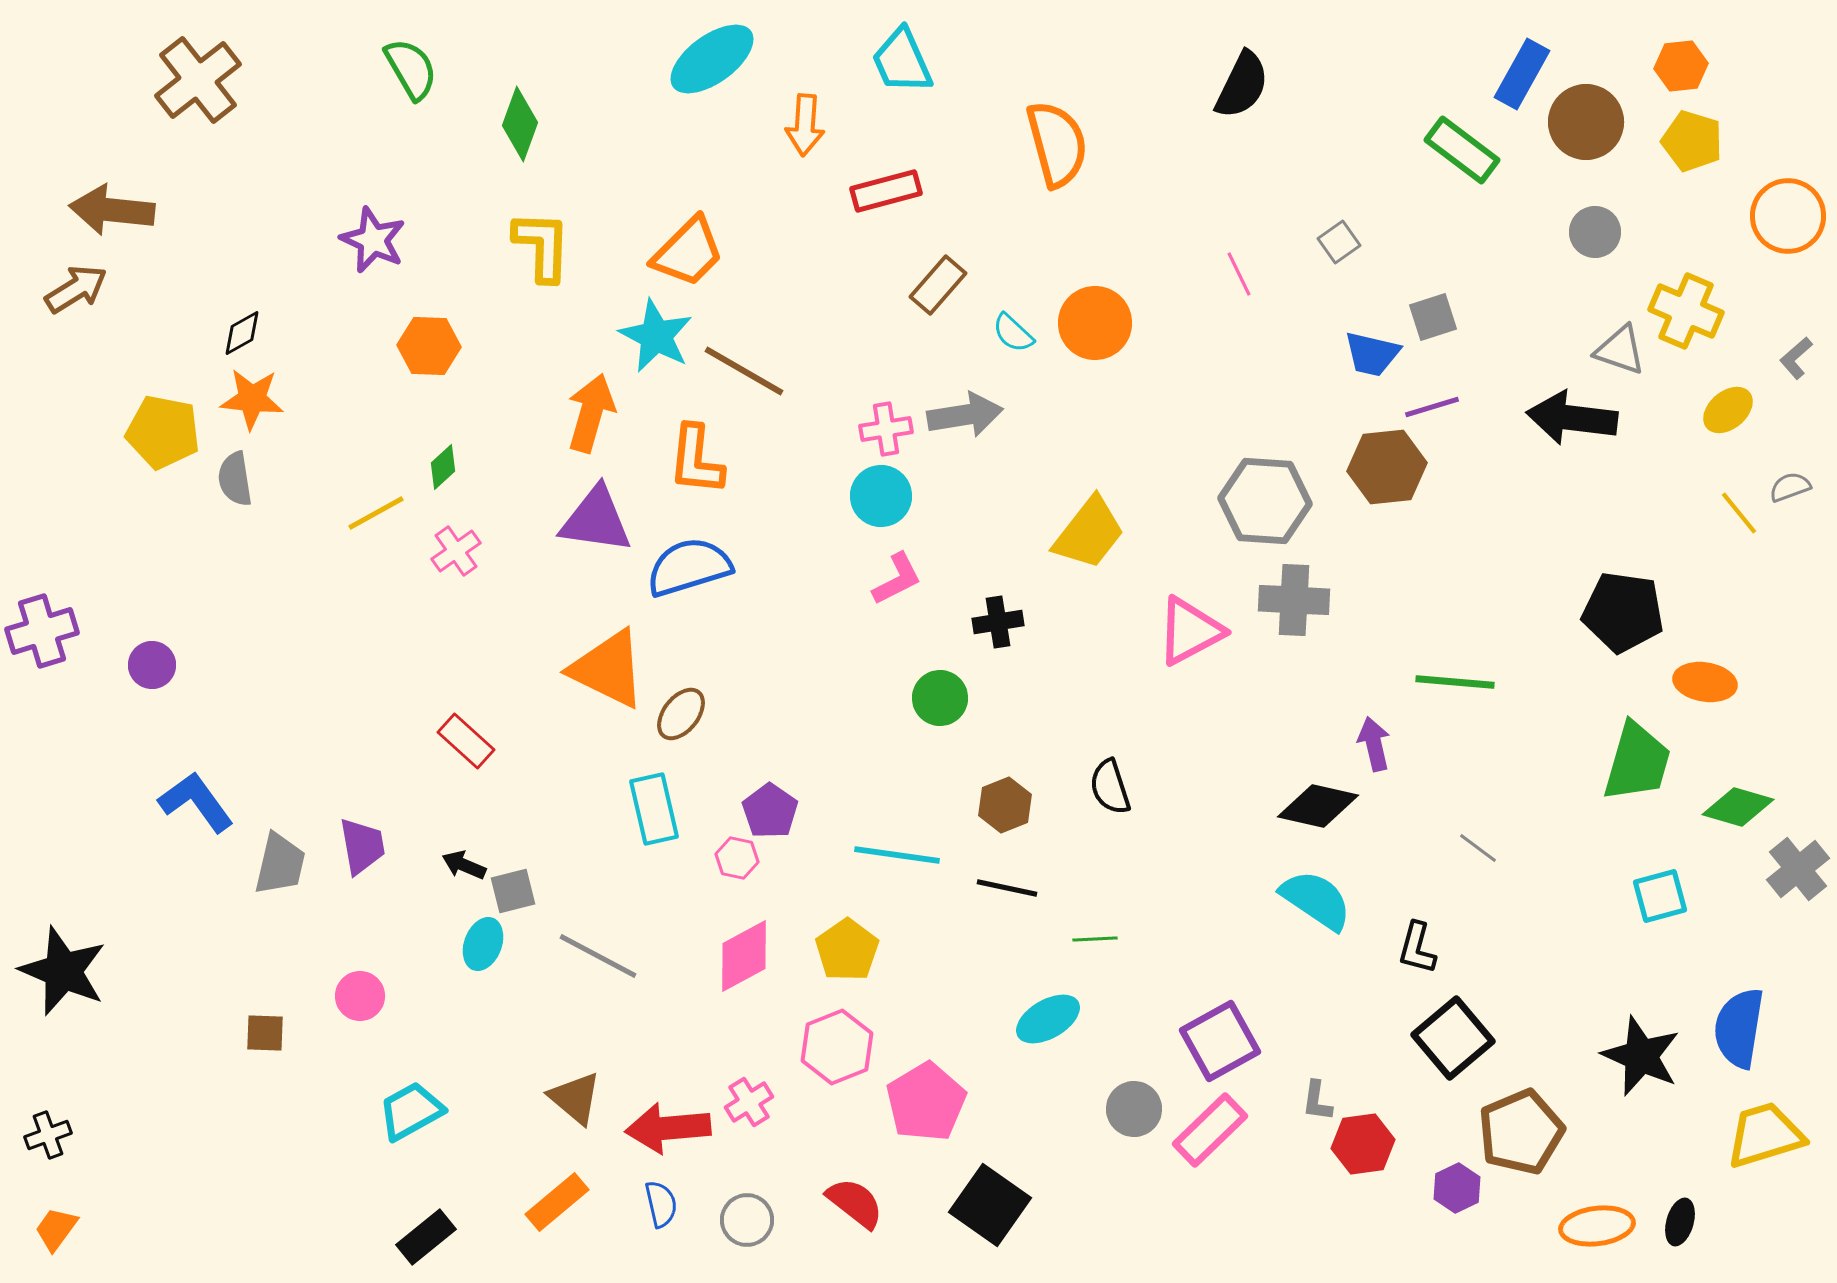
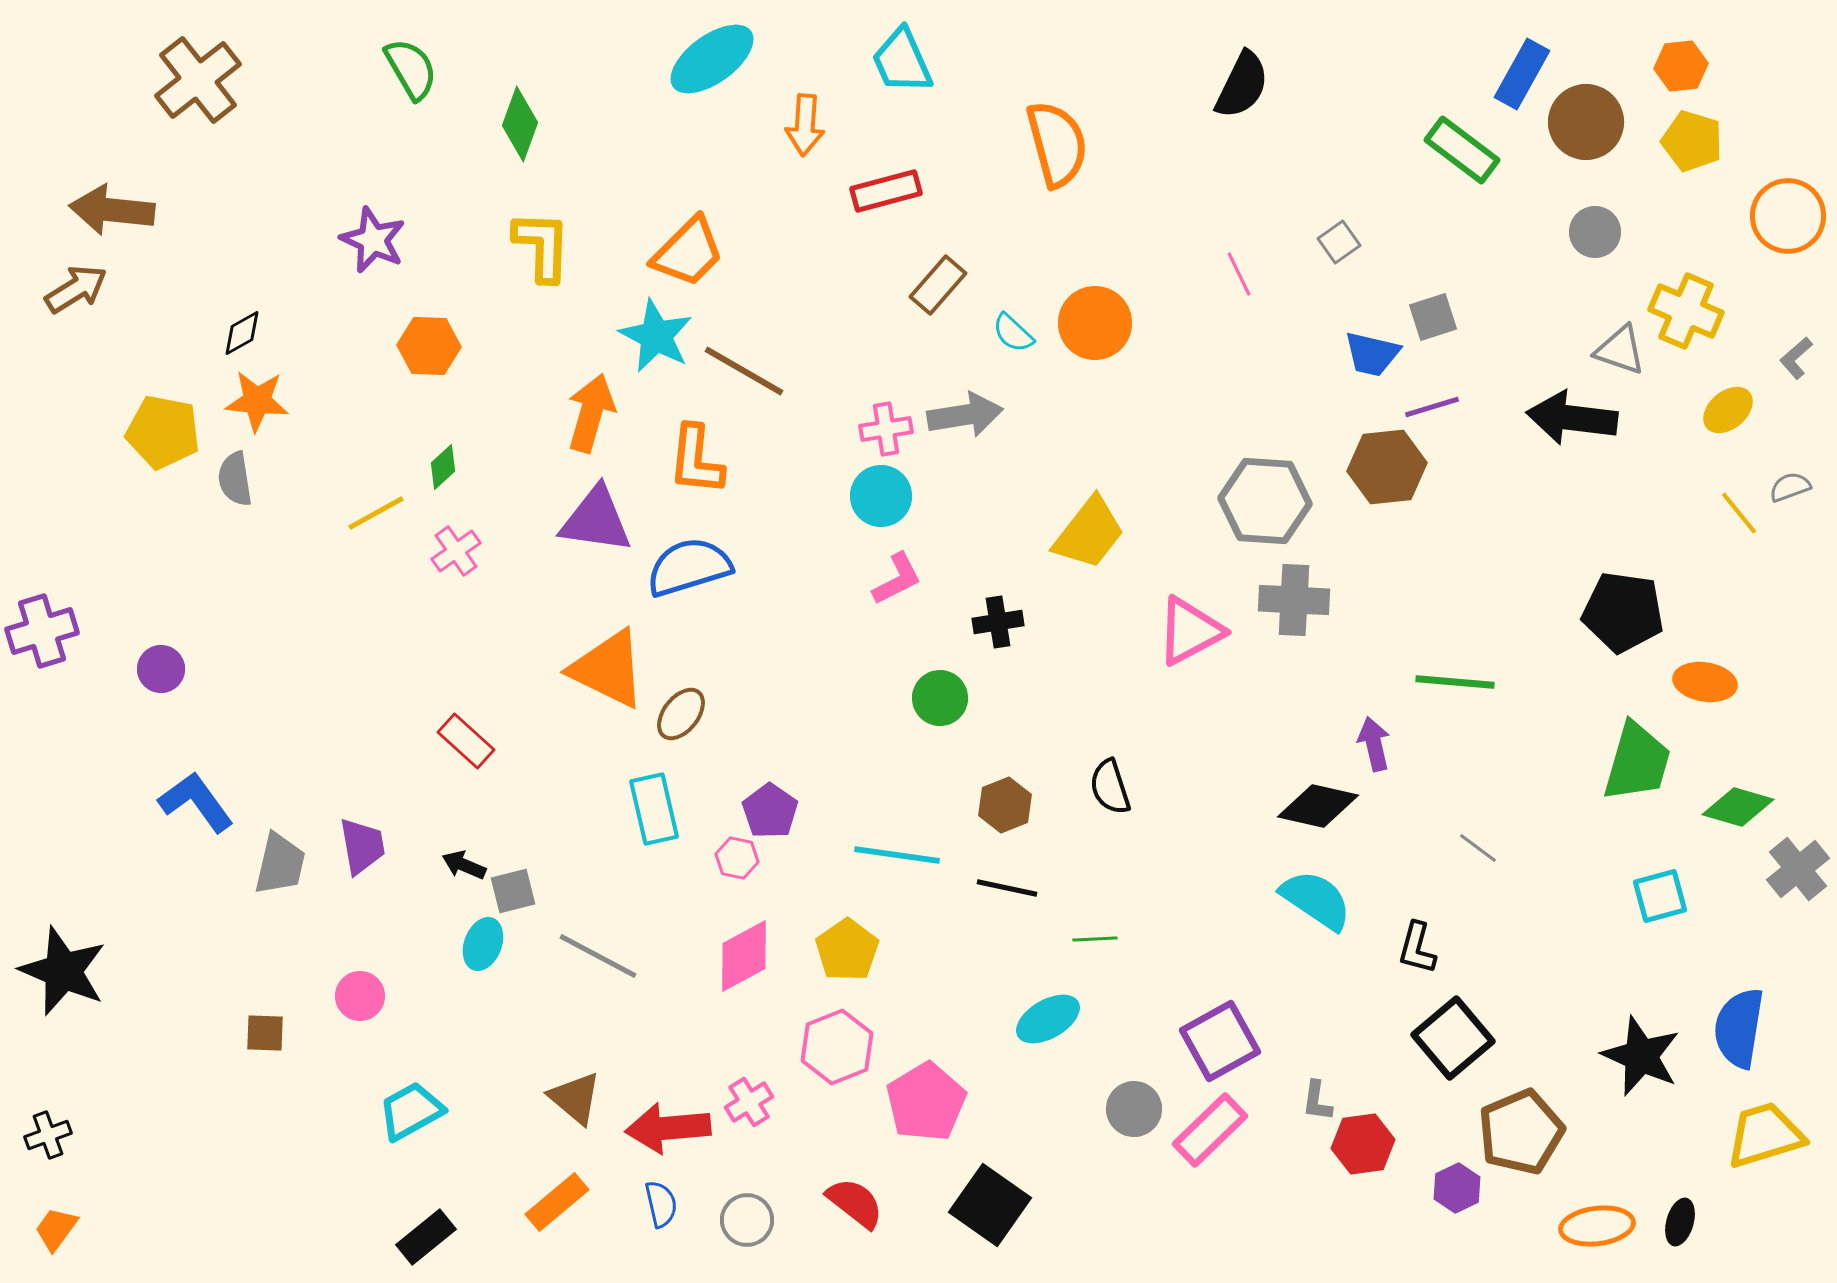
orange star at (252, 399): moved 5 px right, 2 px down
purple circle at (152, 665): moved 9 px right, 4 px down
